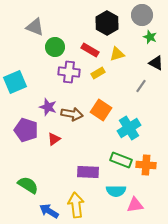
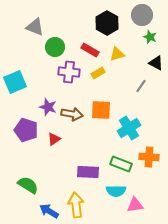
orange square: rotated 30 degrees counterclockwise
green rectangle: moved 4 px down
orange cross: moved 3 px right, 8 px up
